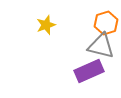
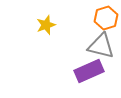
orange hexagon: moved 5 px up
